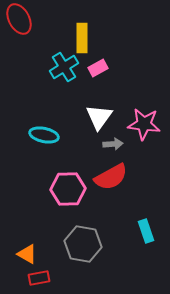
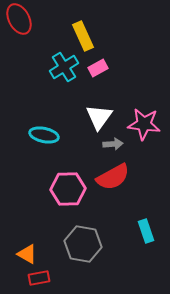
yellow rectangle: moved 1 px right, 2 px up; rotated 24 degrees counterclockwise
red semicircle: moved 2 px right
